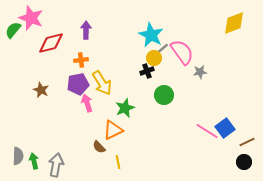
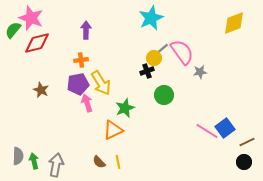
cyan star: moved 17 px up; rotated 20 degrees clockwise
red diamond: moved 14 px left
yellow arrow: moved 1 px left
brown semicircle: moved 15 px down
